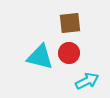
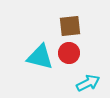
brown square: moved 3 px down
cyan arrow: moved 1 px right, 2 px down
